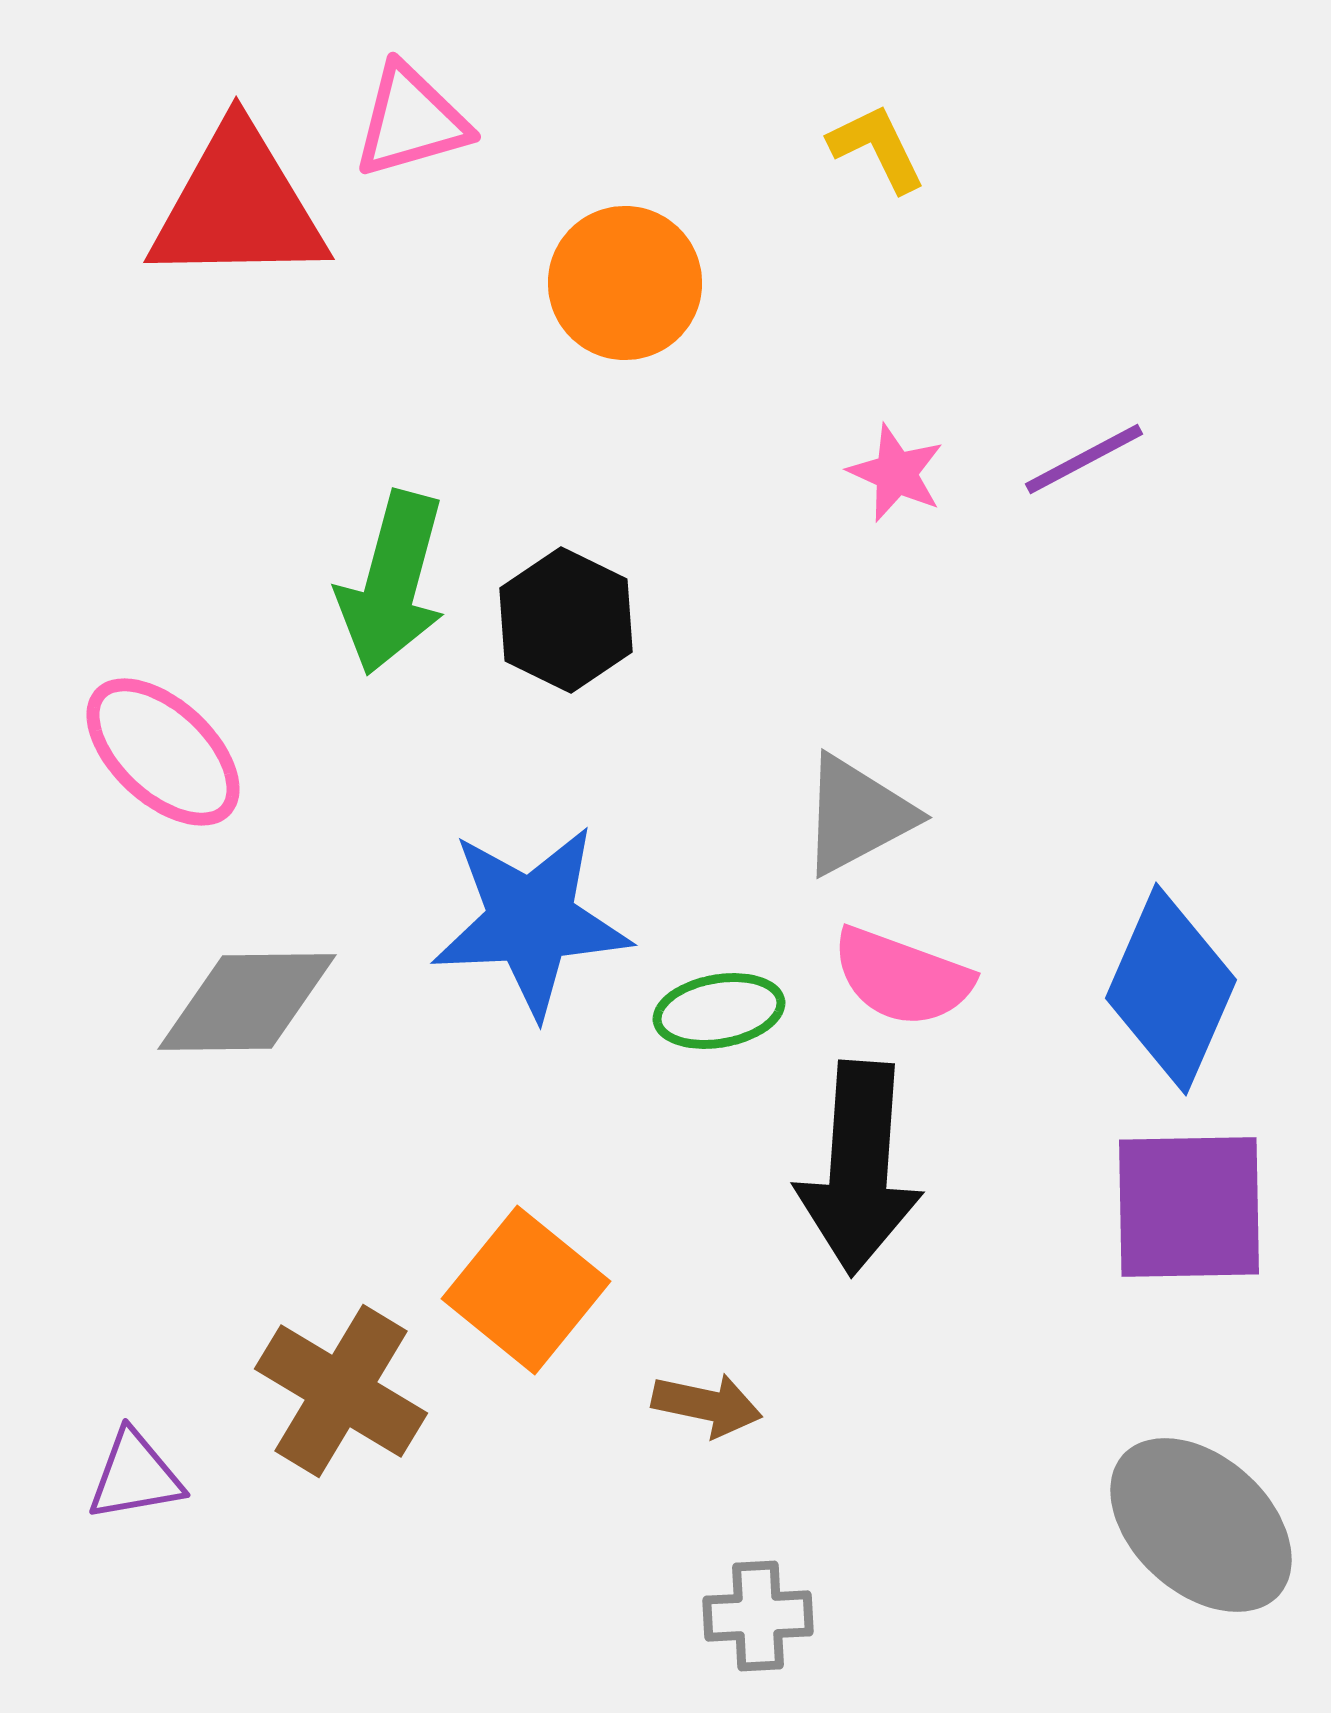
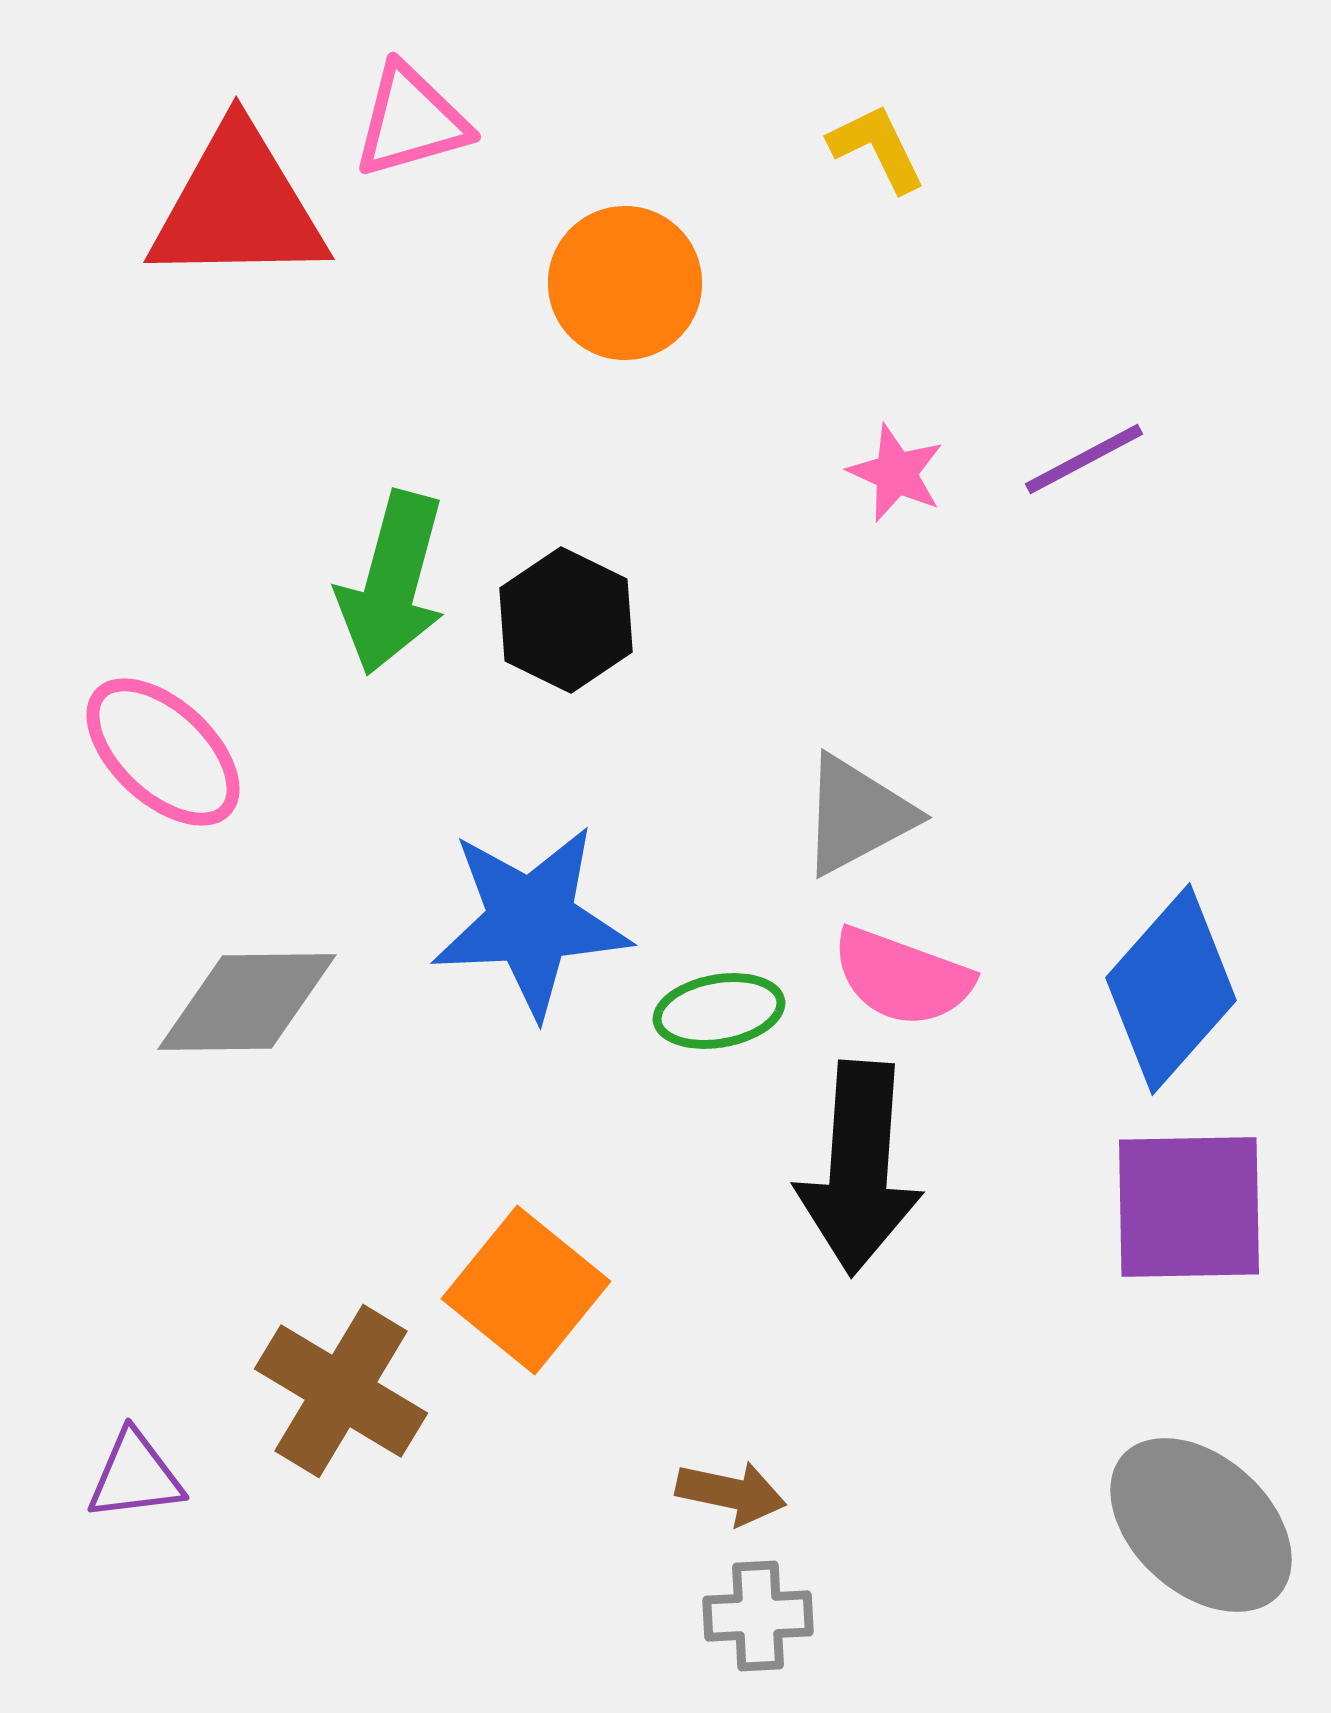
blue diamond: rotated 18 degrees clockwise
brown arrow: moved 24 px right, 88 px down
purple triangle: rotated 3 degrees clockwise
